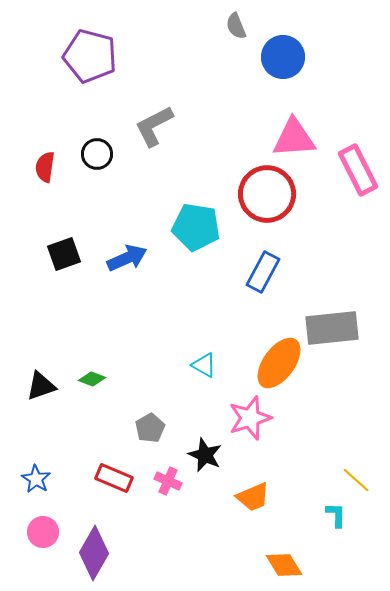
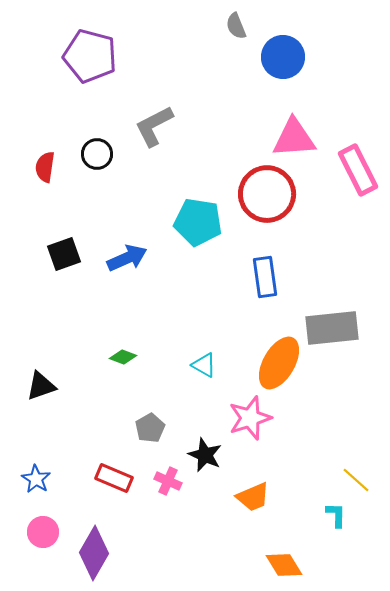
cyan pentagon: moved 2 px right, 5 px up
blue rectangle: moved 2 px right, 5 px down; rotated 36 degrees counterclockwise
orange ellipse: rotated 6 degrees counterclockwise
green diamond: moved 31 px right, 22 px up
